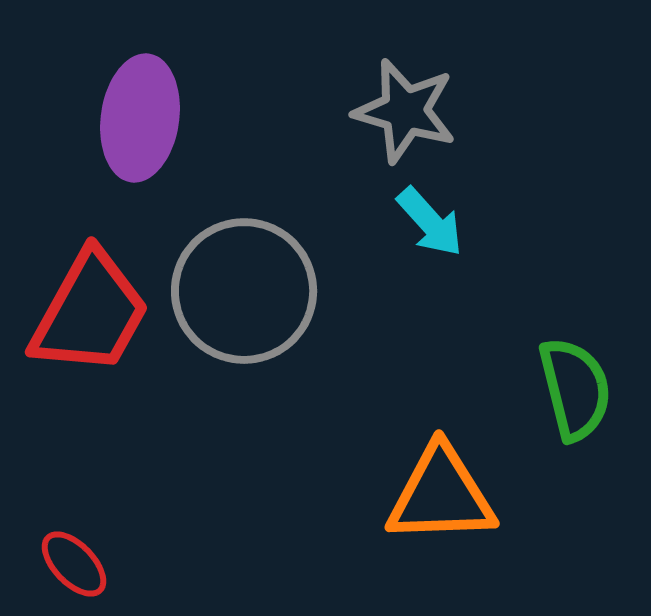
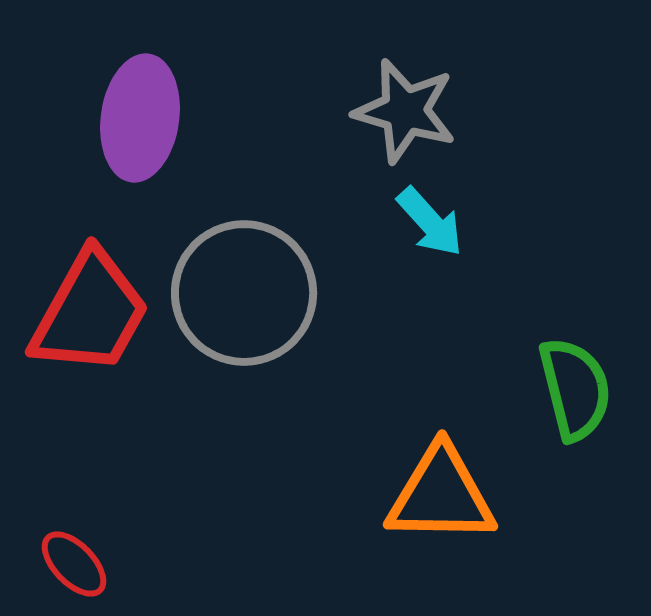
gray circle: moved 2 px down
orange triangle: rotated 3 degrees clockwise
